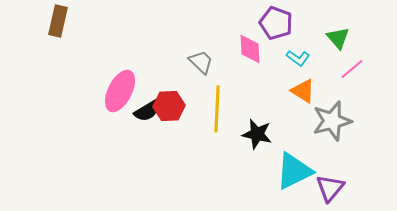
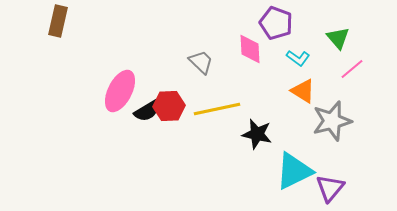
yellow line: rotated 75 degrees clockwise
